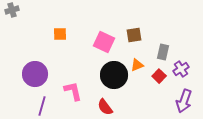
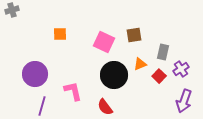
orange triangle: moved 3 px right, 1 px up
